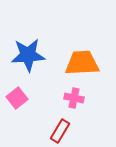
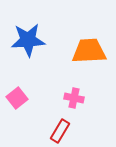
blue star: moved 15 px up
orange trapezoid: moved 7 px right, 12 px up
